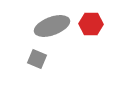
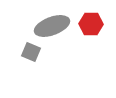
gray square: moved 6 px left, 7 px up
